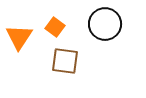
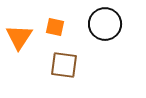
orange square: rotated 24 degrees counterclockwise
brown square: moved 1 px left, 4 px down
